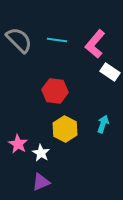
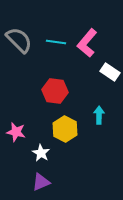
cyan line: moved 1 px left, 2 px down
pink L-shape: moved 8 px left, 1 px up
cyan arrow: moved 4 px left, 9 px up; rotated 18 degrees counterclockwise
pink star: moved 2 px left, 12 px up; rotated 18 degrees counterclockwise
